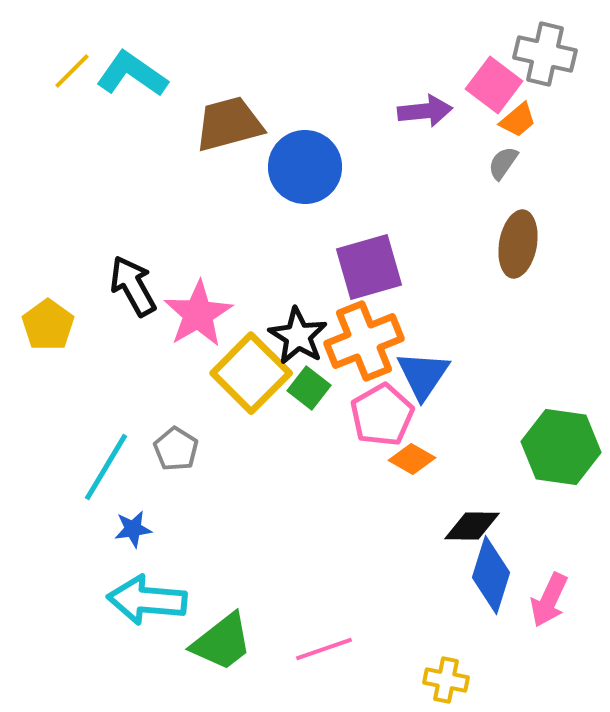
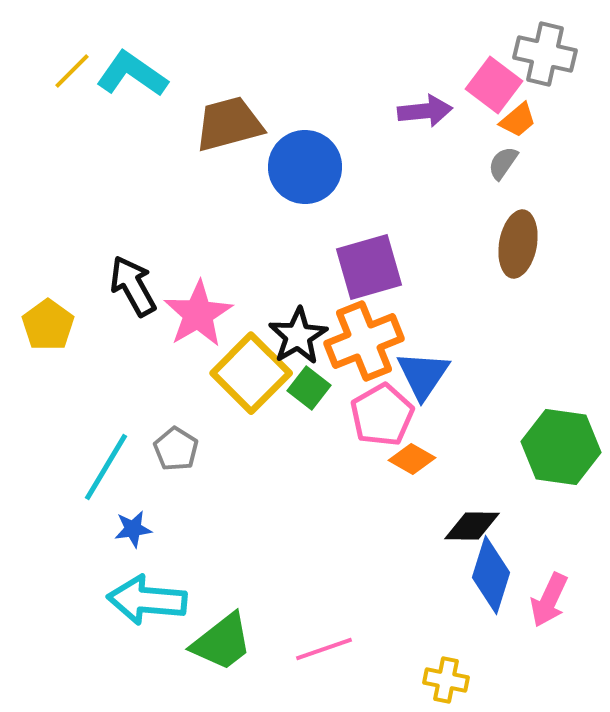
black star: rotated 10 degrees clockwise
